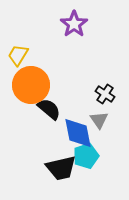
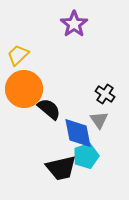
yellow trapezoid: rotated 15 degrees clockwise
orange circle: moved 7 px left, 4 px down
